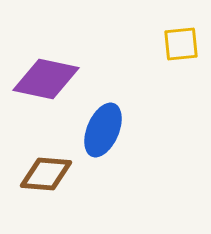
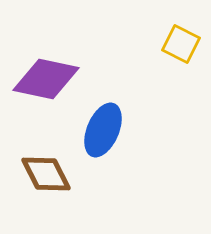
yellow square: rotated 33 degrees clockwise
brown diamond: rotated 58 degrees clockwise
